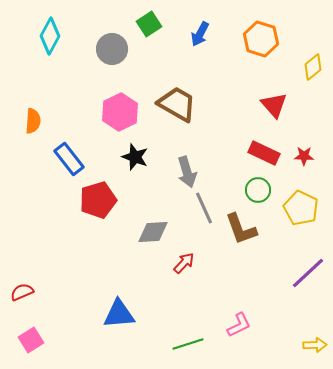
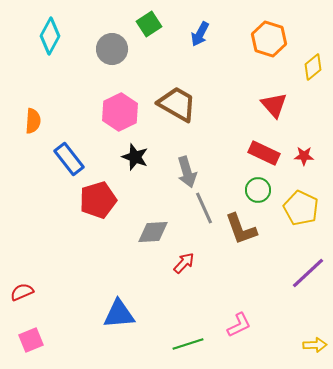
orange hexagon: moved 8 px right
pink square: rotated 10 degrees clockwise
